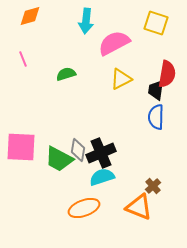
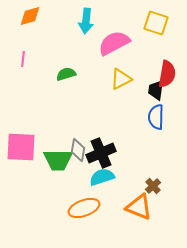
pink line: rotated 28 degrees clockwise
green trapezoid: moved 1 px left, 1 px down; rotated 28 degrees counterclockwise
